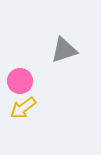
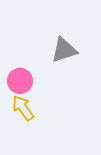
yellow arrow: rotated 92 degrees clockwise
